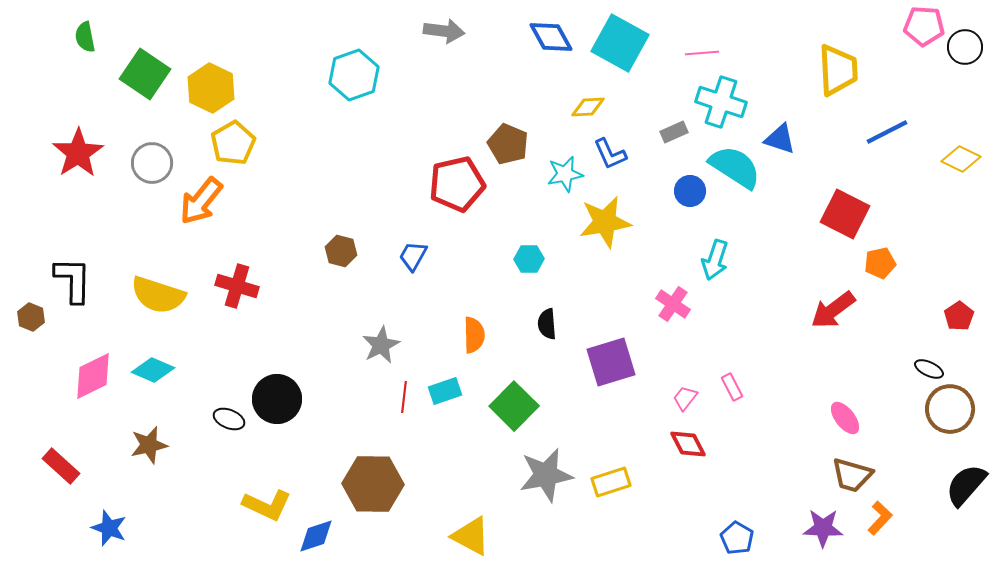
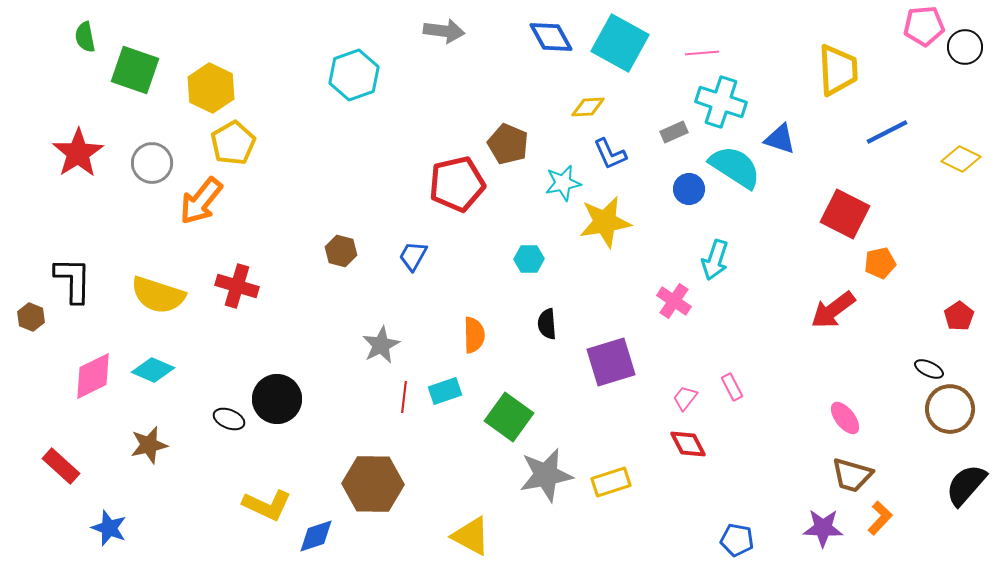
pink pentagon at (924, 26): rotated 9 degrees counterclockwise
green square at (145, 74): moved 10 px left, 4 px up; rotated 15 degrees counterclockwise
cyan star at (565, 174): moved 2 px left, 9 px down
blue circle at (690, 191): moved 1 px left, 2 px up
pink cross at (673, 304): moved 1 px right, 3 px up
green square at (514, 406): moved 5 px left, 11 px down; rotated 9 degrees counterclockwise
blue pentagon at (737, 538): moved 2 px down; rotated 20 degrees counterclockwise
